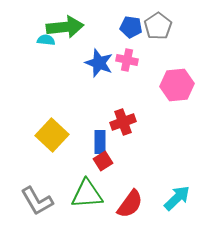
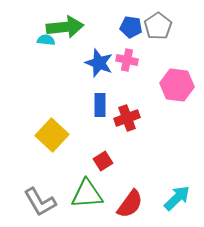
pink hexagon: rotated 12 degrees clockwise
red cross: moved 4 px right, 4 px up
blue rectangle: moved 37 px up
gray L-shape: moved 3 px right, 1 px down
